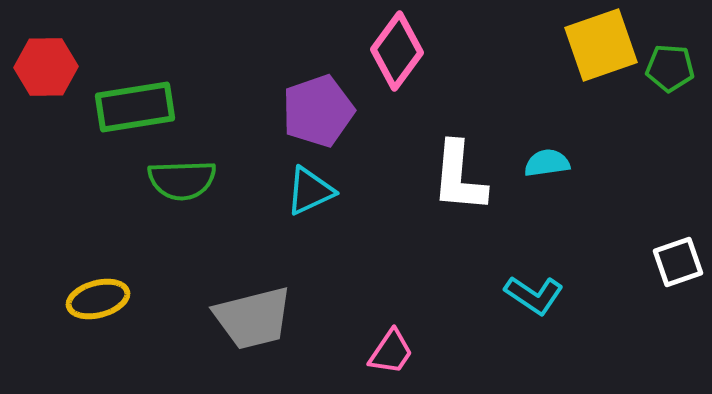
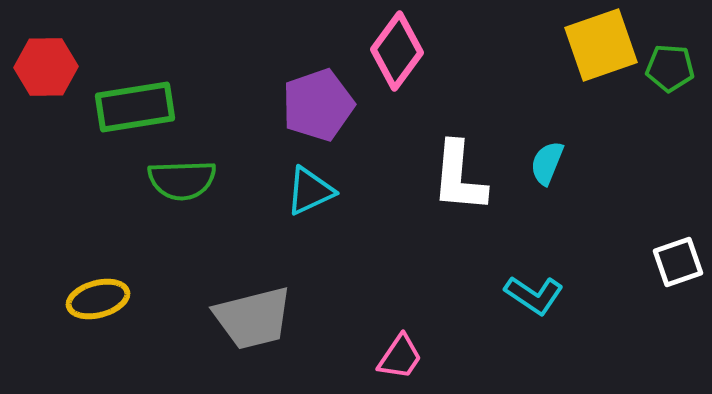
purple pentagon: moved 6 px up
cyan semicircle: rotated 60 degrees counterclockwise
pink trapezoid: moved 9 px right, 5 px down
